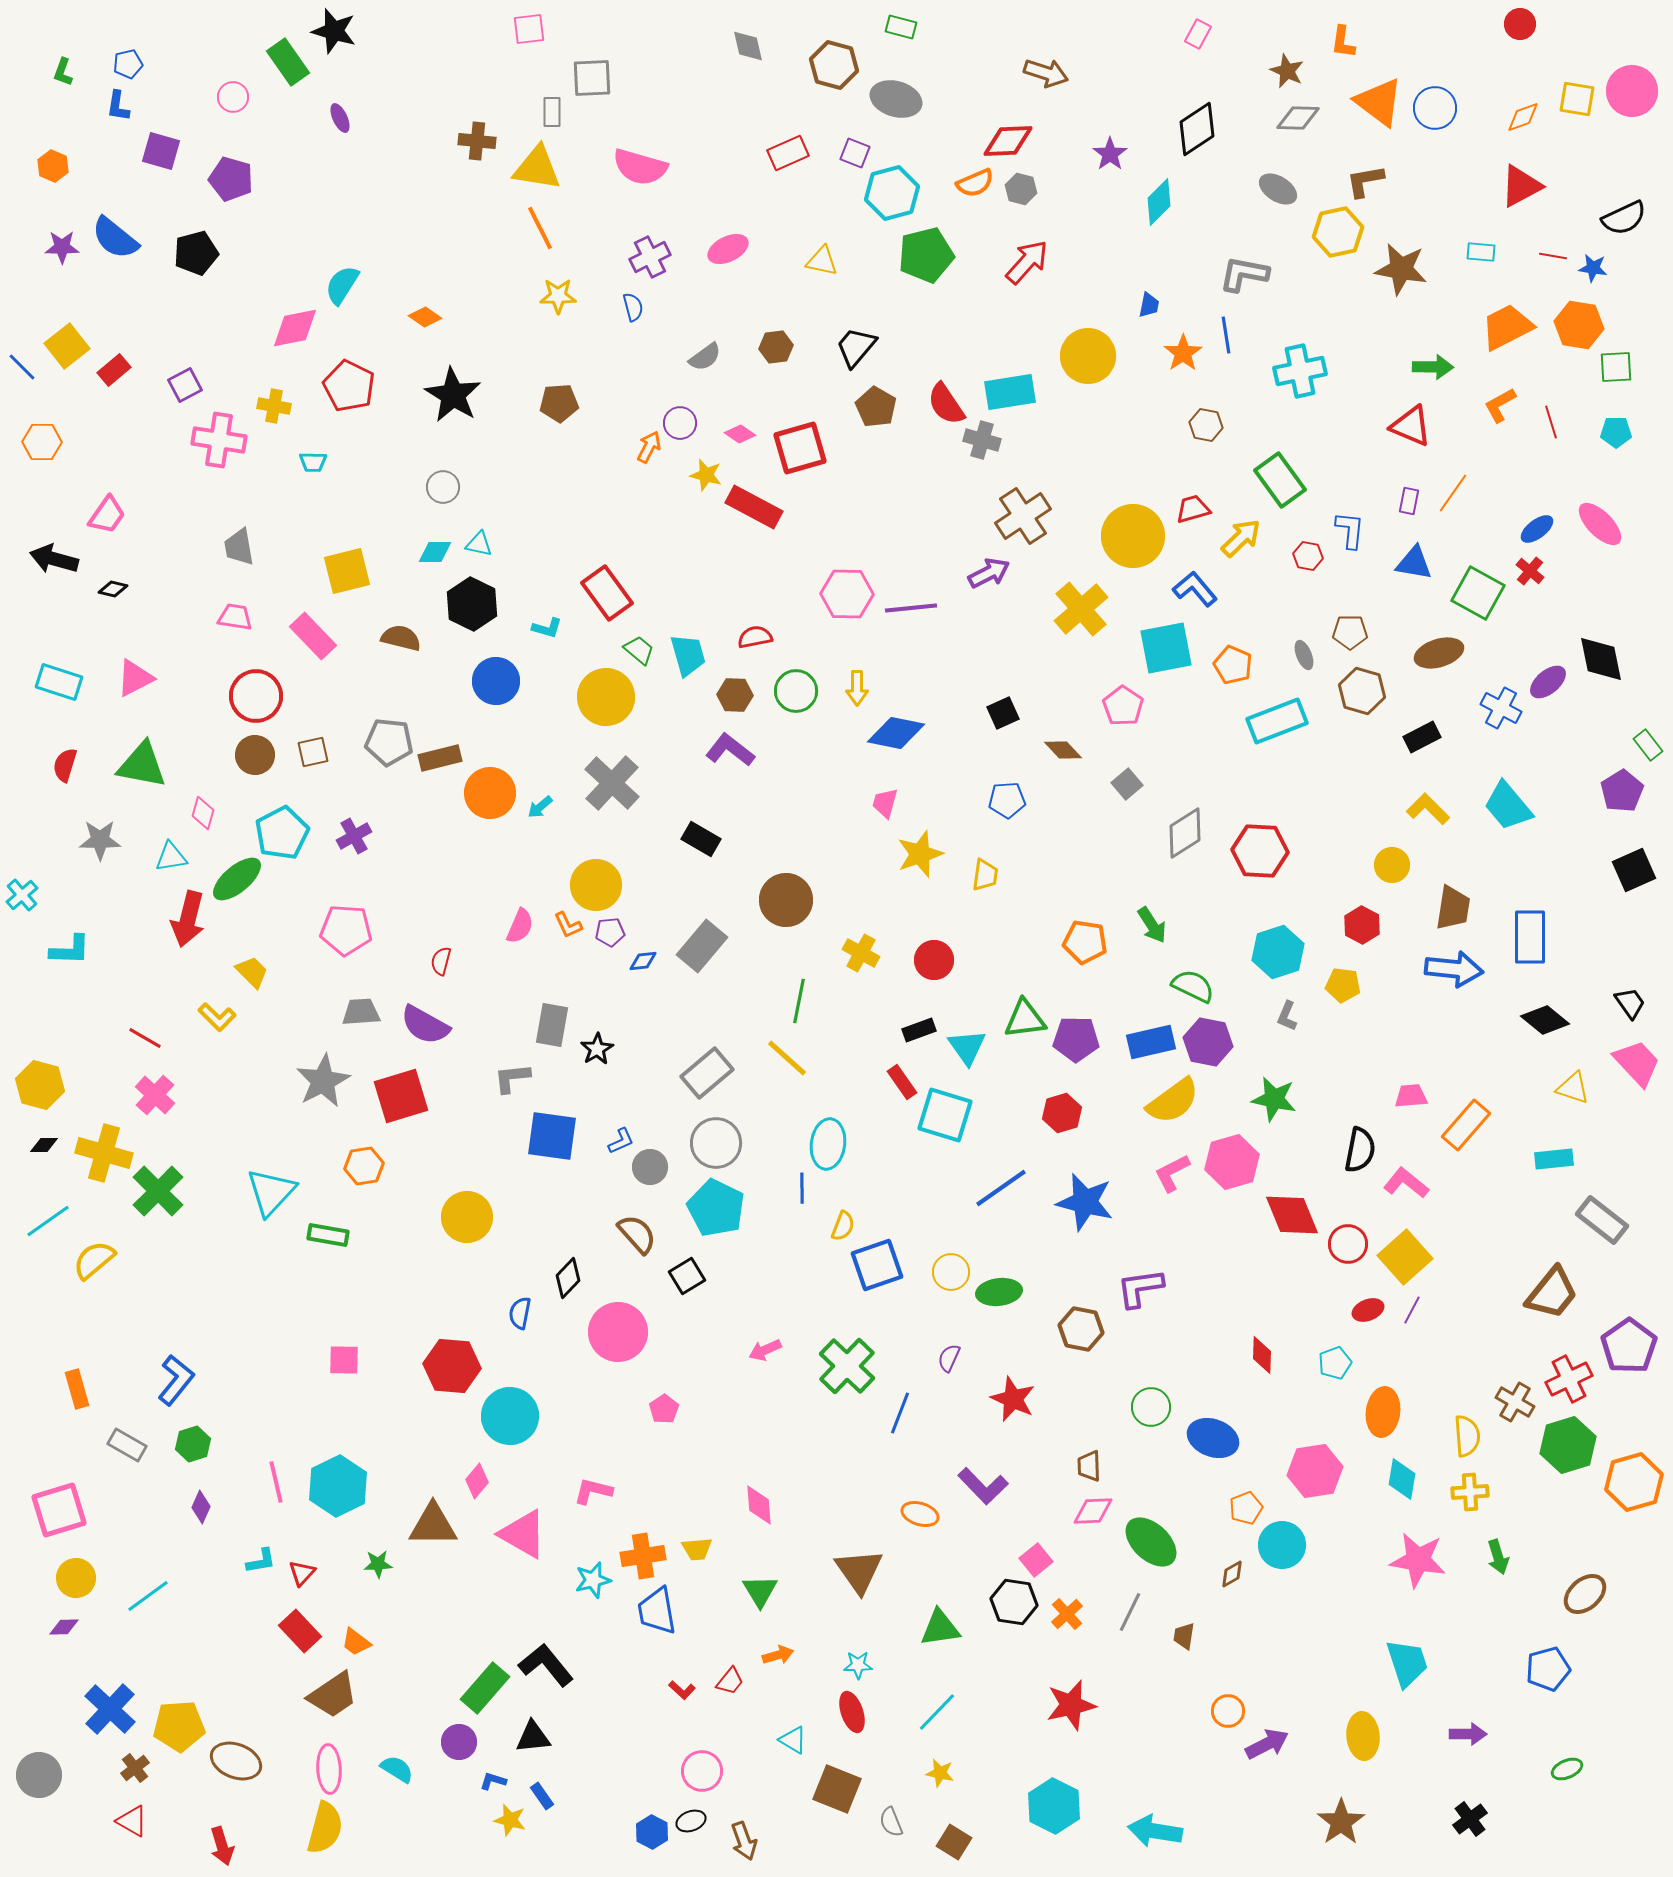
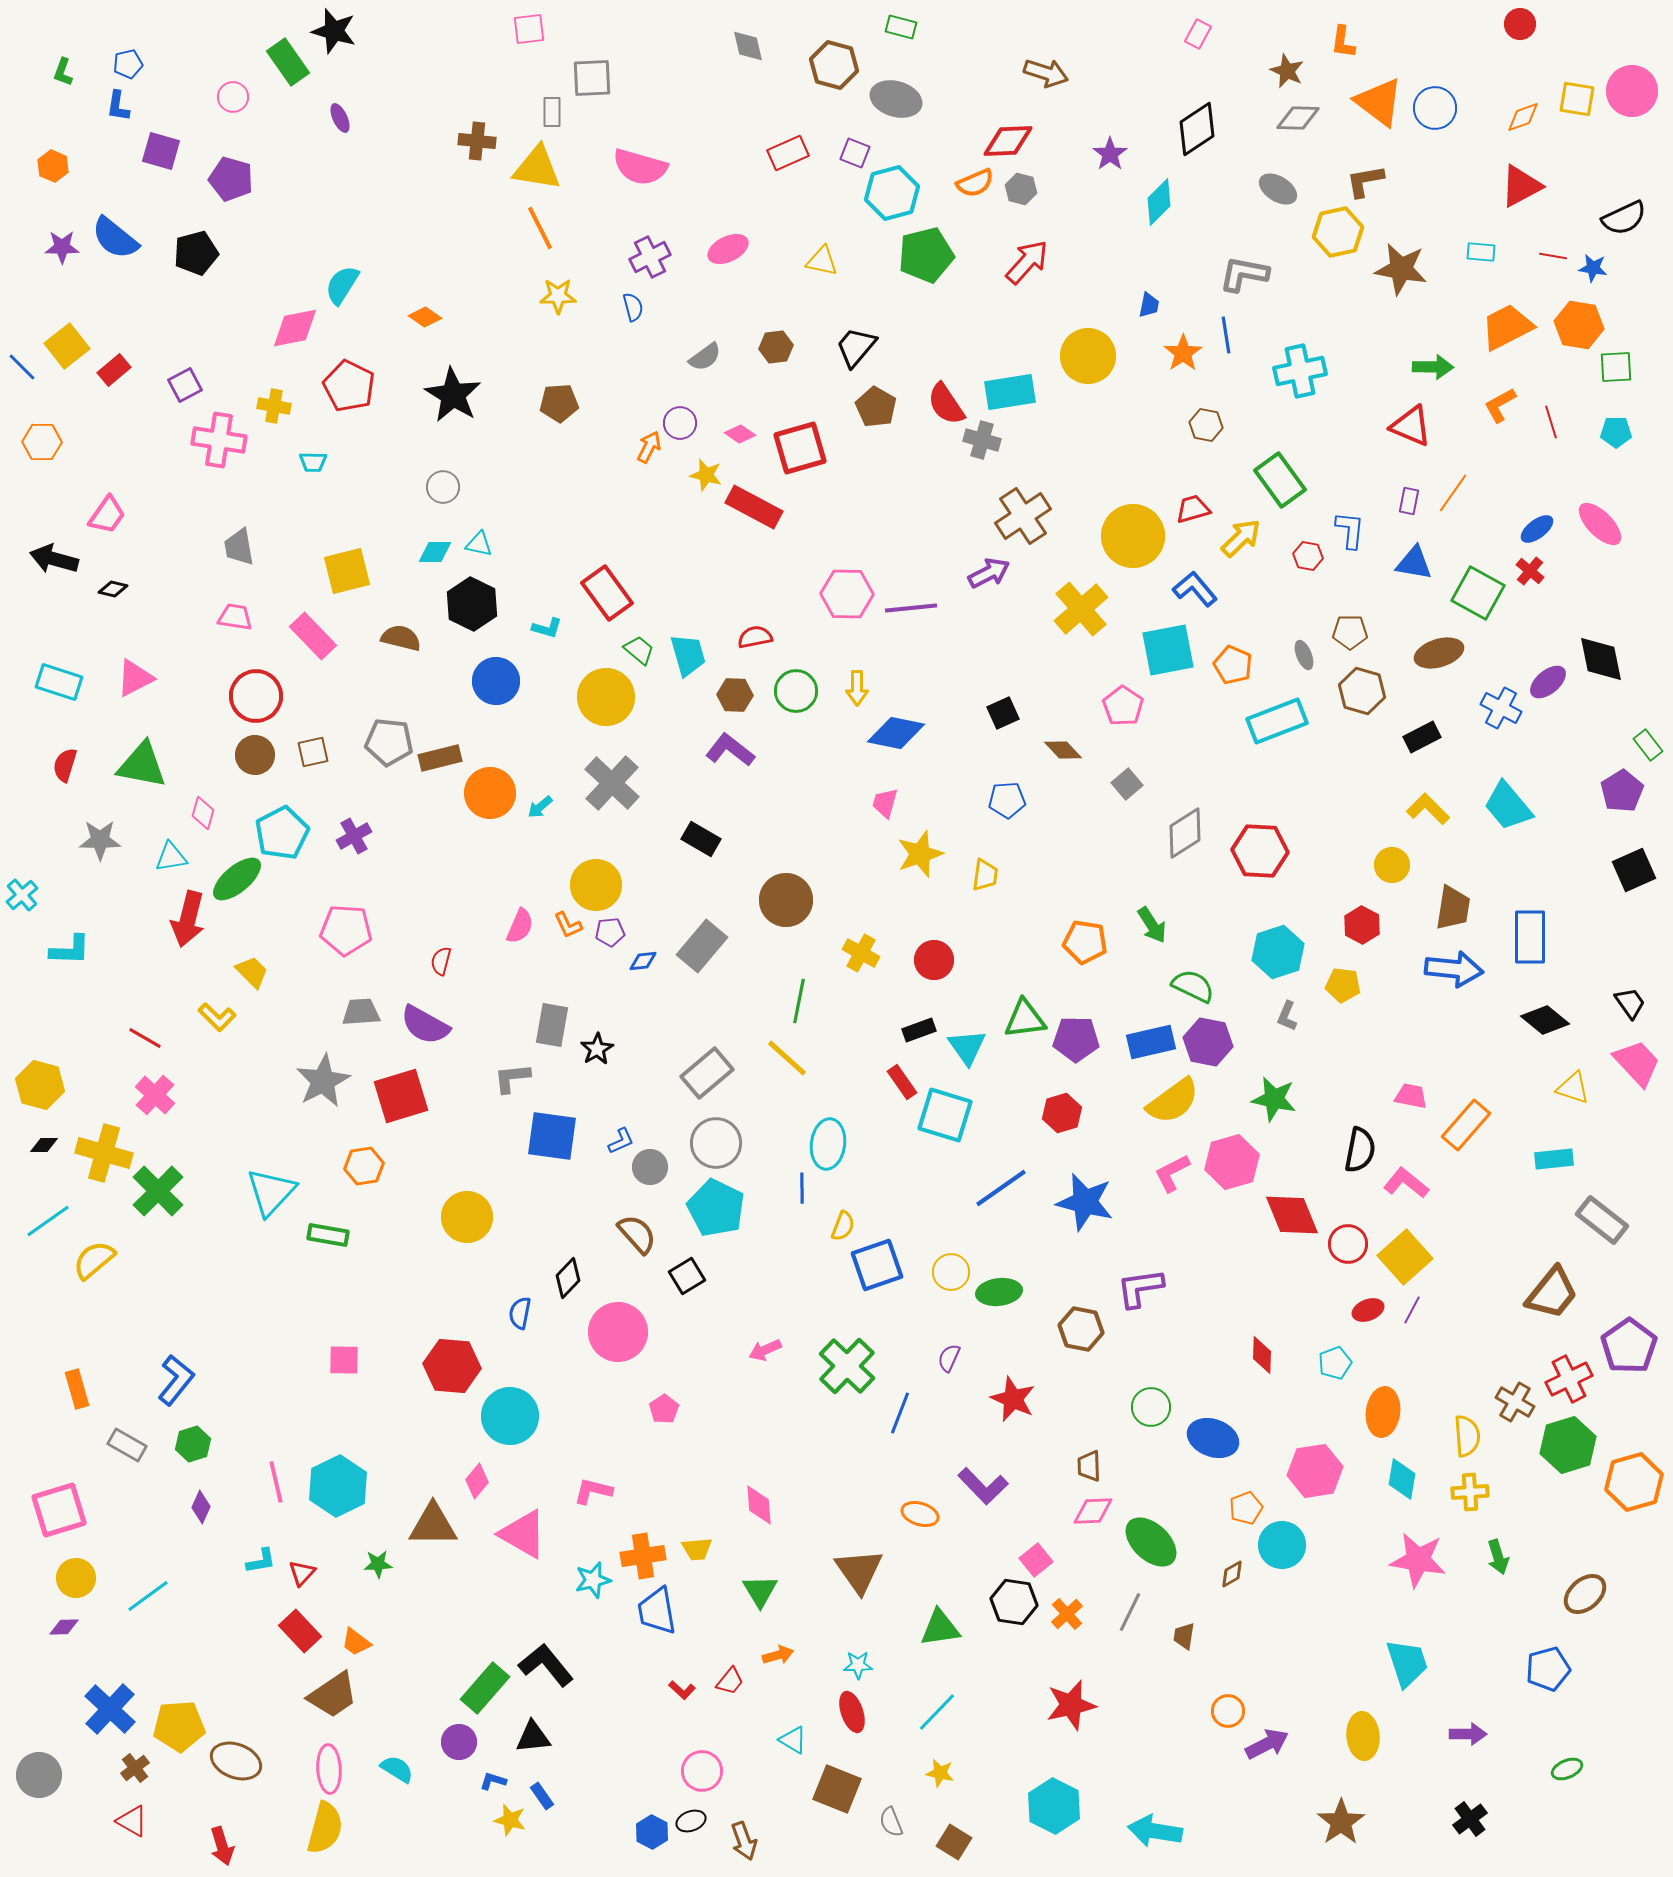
cyan square at (1166, 648): moved 2 px right, 2 px down
pink trapezoid at (1411, 1096): rotated 16 degrees clockwise
